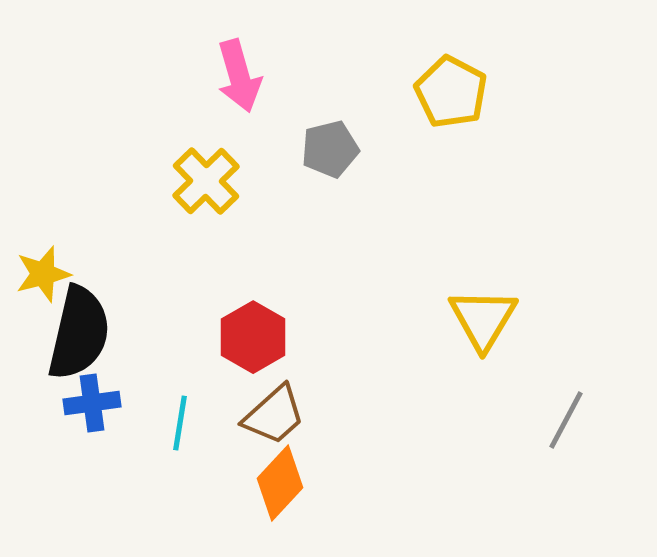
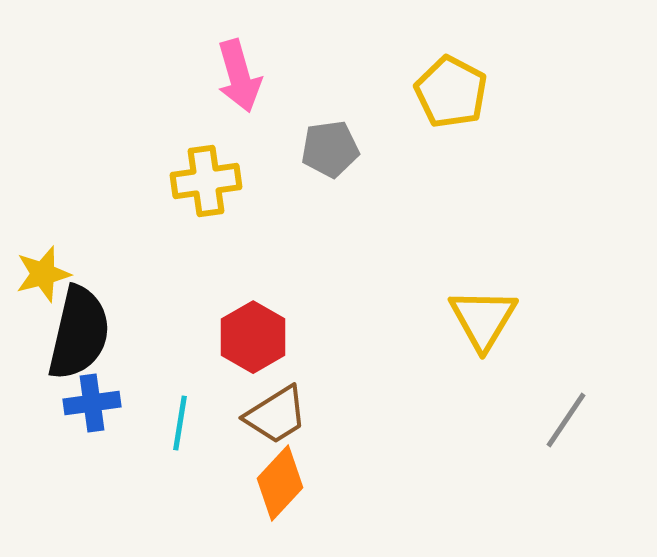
gray pentagon: rotated 6 degrees clockwise
yellow cross: rotated 36 degrees clockwise
brown trapezoid: moved 2 px right; rotated 10 degrees clockwise
gray line: rotated 6 degrees clockwise
